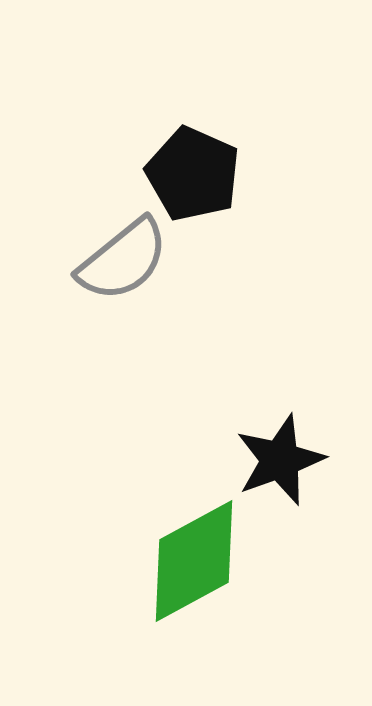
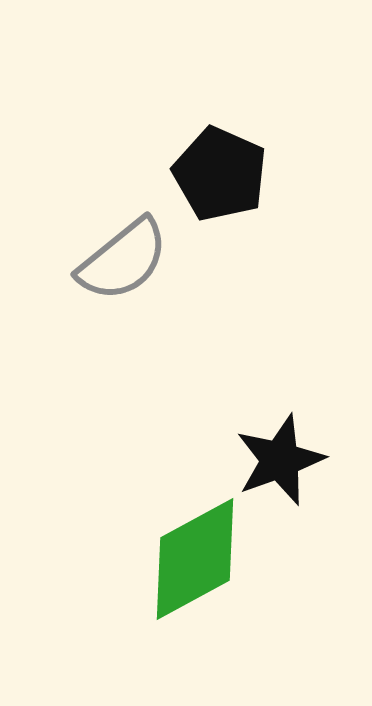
black pentagon: moved 27 px right
green diamond: moved 1 px right, 2 px up
